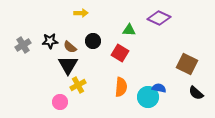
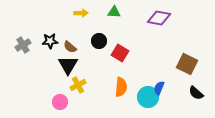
purple diamond: rotated 15 degrees counterclockwise
green triangle: moved 15 px left, 18 px up
black circle: moved 6 px right
blue semicircle: rotated 80 degrees counterclockwise
